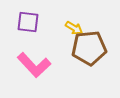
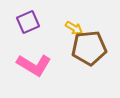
purple square: rotated 30 degrees counterclockwise
pink L-shape: rotated 16 degrees counterclockwise
